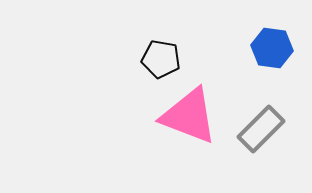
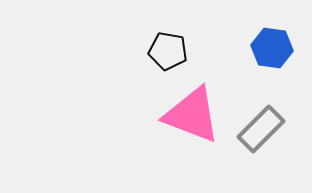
black pentagon: moved 7 px right, 8 px up
pink triangle: moved 3 px right, 1 px up
